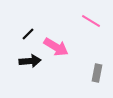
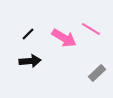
pink line: moved 8 px down
pink arrow: moved 8 px right, 9 px up
gray rectangle: rotated 36 degrees clockwise
